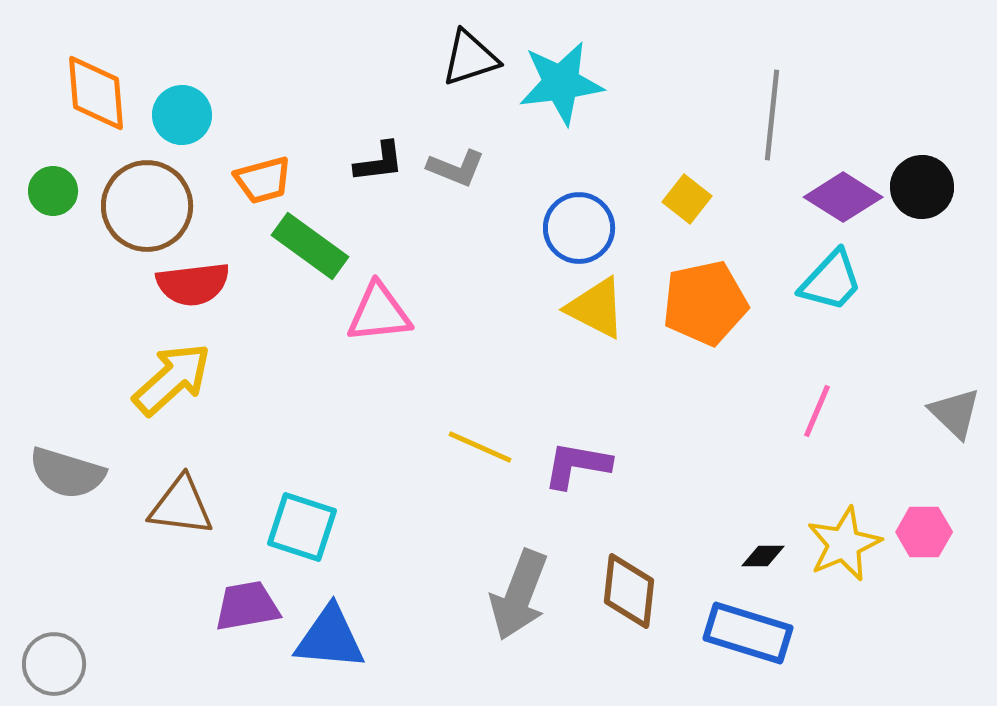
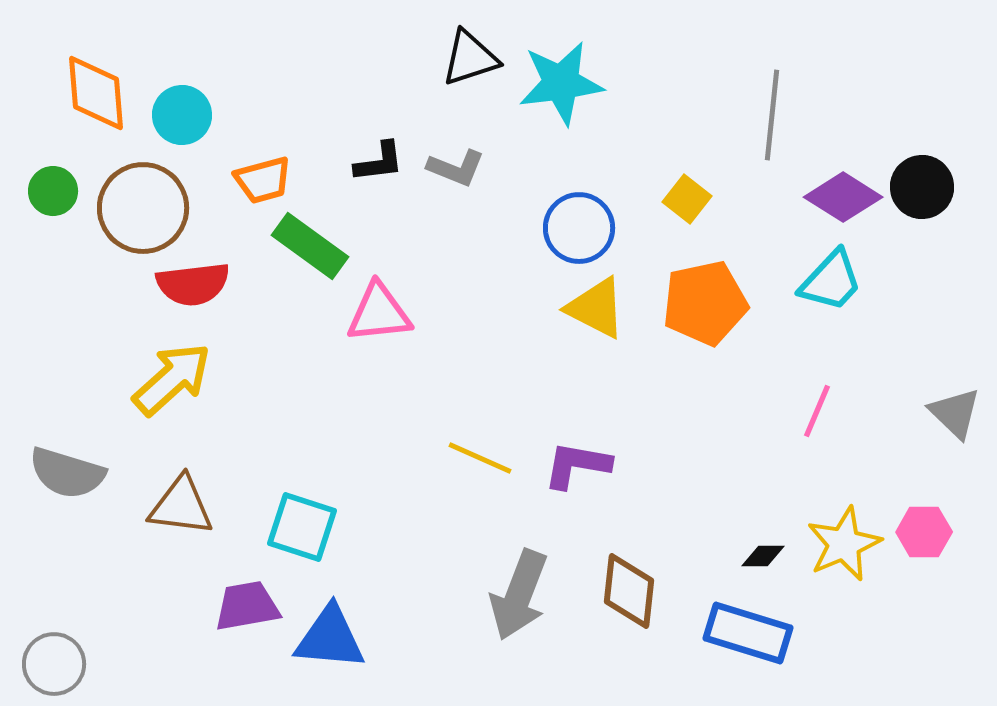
brown circle: moved 4 px left, 2 px down
yellow line: moved 11 px down
